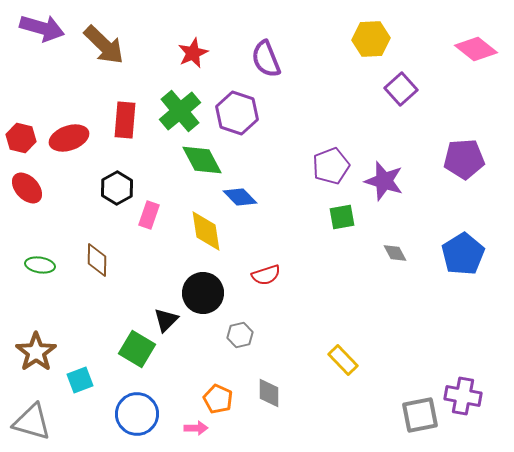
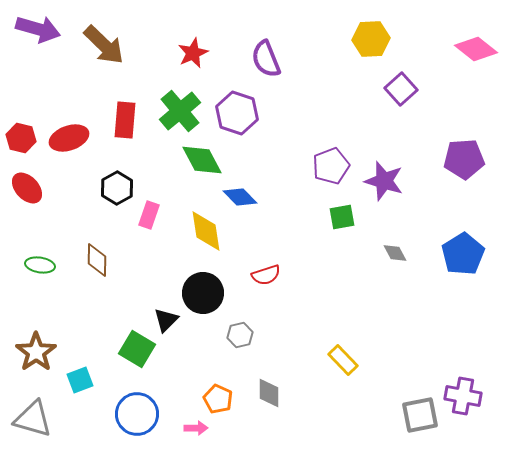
purple arrow at (42, 28): moved 4 px left, 1 px down
gray triangle at (32, 422): moved 1 px right, 3 px up
